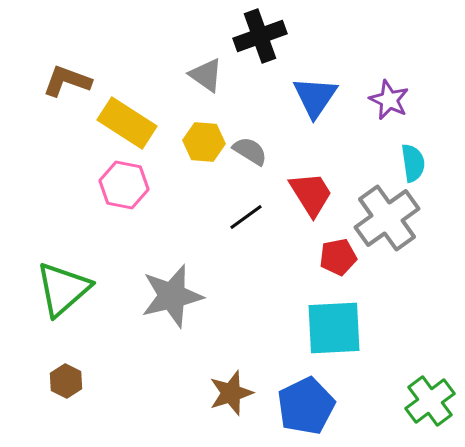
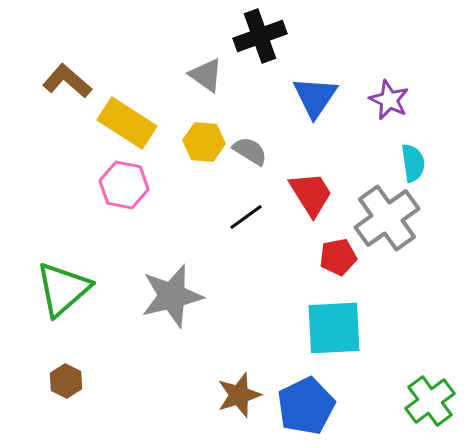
brown L-shape: rotated 21 degrees clockwise
brown star: moved 8 px right, 2 px down
